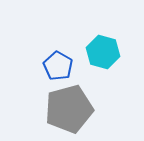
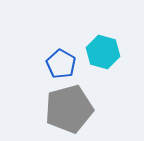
blue pentagon: moved 3 px right, 2 px up
